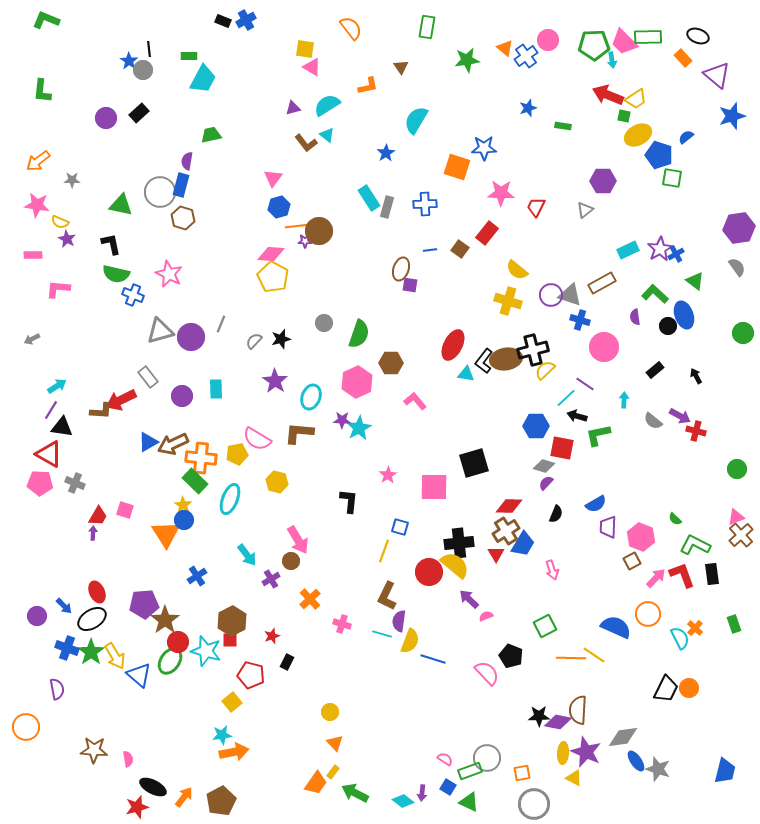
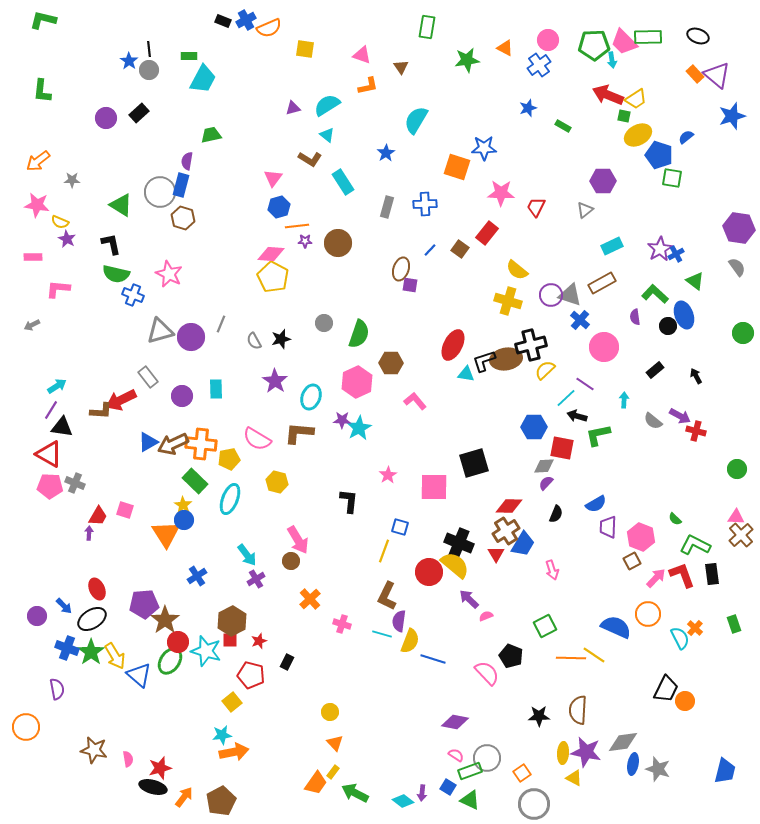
green L-shape at (46, 20): moved 3 px left; rotated 8 degrees counterclockwise
orange semicircle at (351, 28): moved 82 px left; rotated 105 degrees clockwise
orange triangle at (505, 48): rotated 12 degrees counterclockwise
blue cross at (526, 56): moved 13 px right, 9 px down
orange rectangle at (683, 58): moved 12 px right, 16 px down
pink triangle at (312, 67): moved 50 px right, 12 px up; rotated 12 degrees counterclockwise
gray circle at (143, 70): moved 6 px right
green rectangle at (563, 126): rotated 21 degrees clockwise
brown L-shape at (306, 143): moved 4 px right, 16 px down; rotated 20 degrees counterclockwise
cyan rectangle at (369, 198): moved 26 px left, 16 px up
green triangle at (121, 205): rotated 20 degrees clockwise
purple hexagon at (739, 228): rotated 16 degrees clockwise
brown circle at (319, 231): moved 19 px right, 12 px down
blue line at (430, 250): rotated 40 degrees counterclockwise
cyan rectangle at (628, 250): moved 16 px left, 4 px up
pink rectangle at (33, 255): moved 2 px down
blue cross at (580, 320): rotated 24 degrees clockwise
gray arrow at (32, 339): moved 14 px up
gray semicircle at (254, 341): rotated 72 degrees counterclockwise
black cross at (533, 350): moved 2 px left, 5 px up
black L-shape at (484, 361): rotated 35 degrees clockwise
blue hexagon at (536, 426): moved 2 px left, 1 px down
yellow pentagon at (237, 454): moved 8 px left, 5 px down
orange cross at (201, 458): moved 14 px up
gray diamond at (544, 466): rotated 20 degrees counterclockwise
pink pentagon at (40, 483): moved 10 px right, 3 px down
pink triangle at (736, 517): rotated 24 degrees clockwise
purple arrow at (93, 533): moved 4 px left
black cross at (459, 543): rotated 28 degrees clockwise
purple cross at (271, 579): moved 15 px left
red ellipse at (97, 592): moved 3 px up
red star at (272, 636): moved 13 px left, 5 px down
orange circle at (689, 688): moved 4 px left, 13 px down
purple diamond at (558, 722): moved 103 px left
gray diamond at (623, 737): moved 5 px down
brown star at (94, 750): rotated 8 degrees clockwise
purple star at (586, 752): rotated 12 degrees counterclockwise
pink semicircle at (445, 759): moved 11 px right, 4 px up
blue ellipse at (636, 761): moved 3 px left, 3 px down; rotated 45 degrees clockwise
orange square at (522, 773): rotated 24 degrees counterclockwise
black ellipse at (153, 787): rotated 12 degrees counterclockwise
green triangle at (469, 802): moved 1 px right, 2 px up
red star at (137, 807): moved 23 px right, 39 px up
